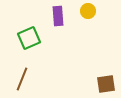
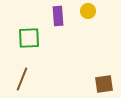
green square: rotated 20 degrees clockwise
brown square: moved 2 px left
